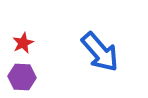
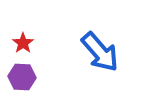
red star: rotated 10 degrees counterclockwise
